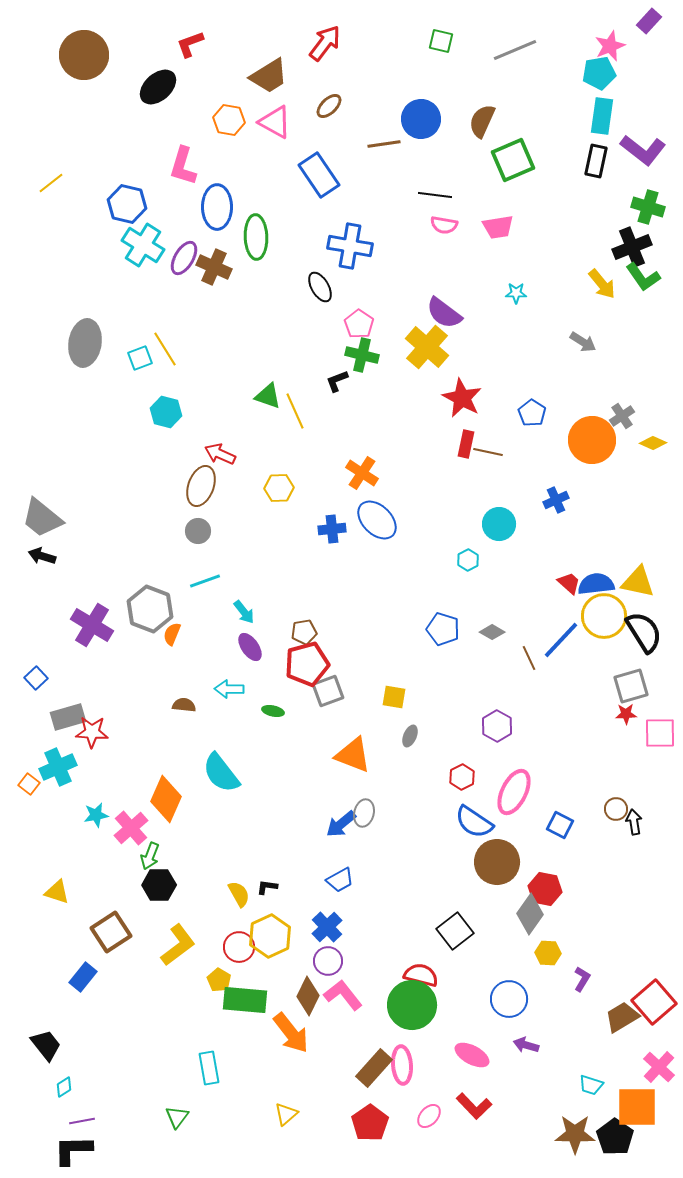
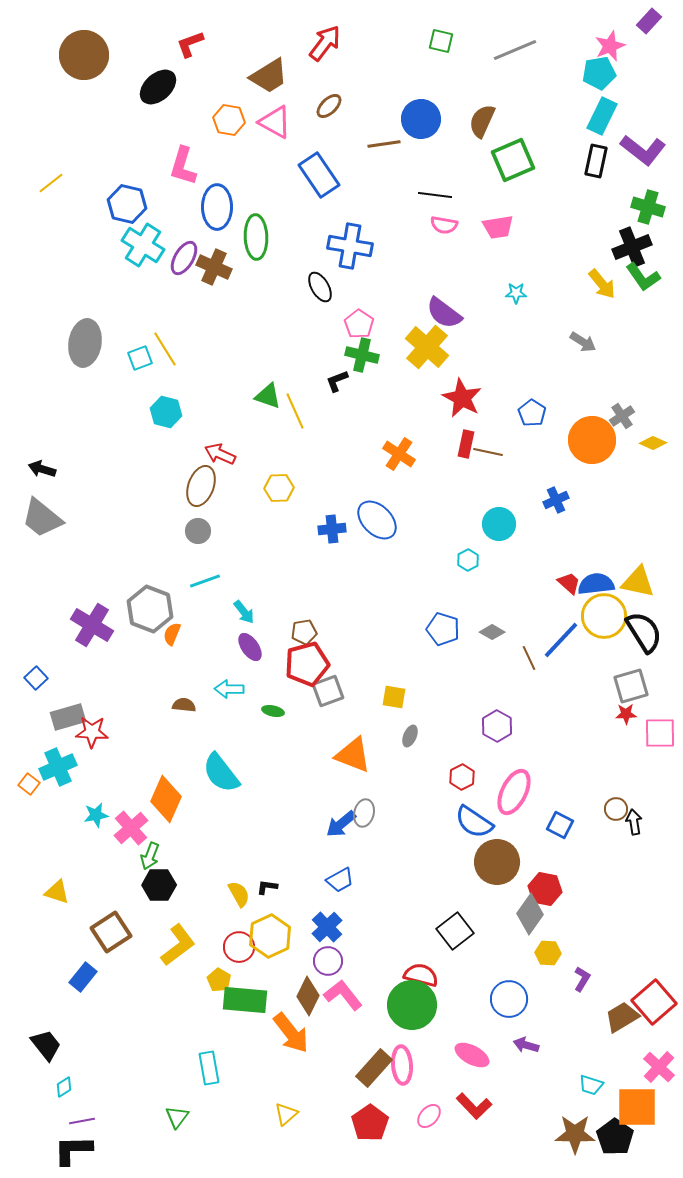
cyan rectangle at (602, 116): rotated 18 degrees clockwise
orange cross at (362, 473): moved 37 px right, 19 px up
black arrow at (42, 556): moved 87 px up
